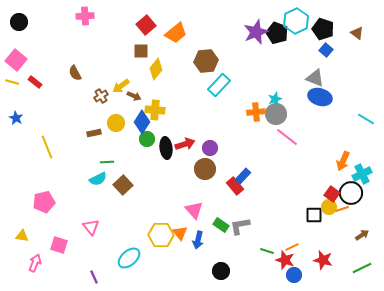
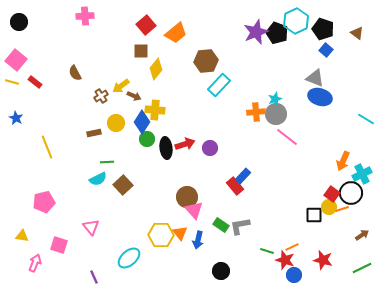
brown circle at (205, 169): moved 18 px left, 28 px down
